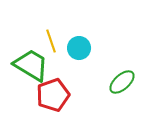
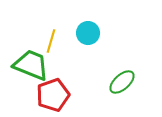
yellow line: rotated 35 degrees clockwise
cyan circle: moved 9 px right, 15 px up
green trapezoid: rotated 9 degrees counterclockwise
